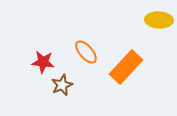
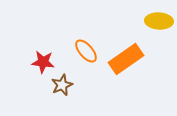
yellow ellipse: moved 1 px down
orange ellipse: moved 1 px up
orange rectangle: moved 8 px up; rotated 12 degrees clockwise
